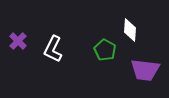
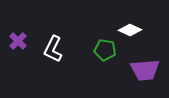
white diamond: rotated 70 degrees counterclockwise
green pentagon: rotated 20 degrees counterclockwise
purple trapezoid: rotated 12 degrees counterclockwise
